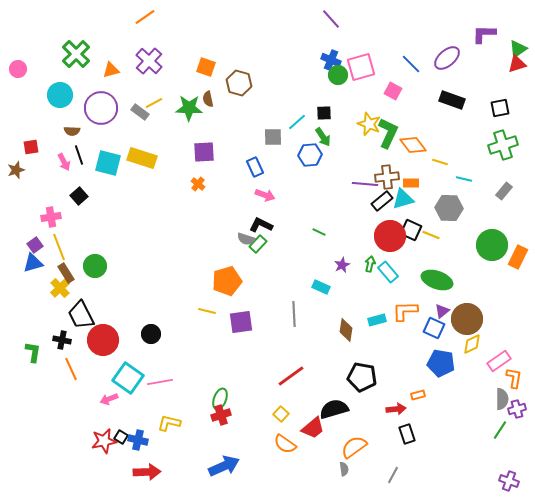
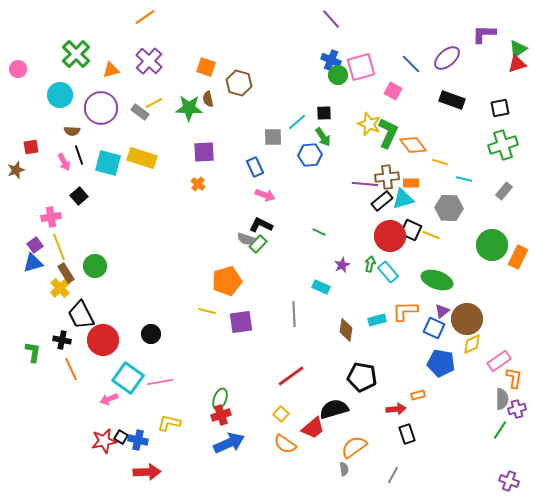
blue arrow at (224, 466): moved 5 px right, 23 px up
